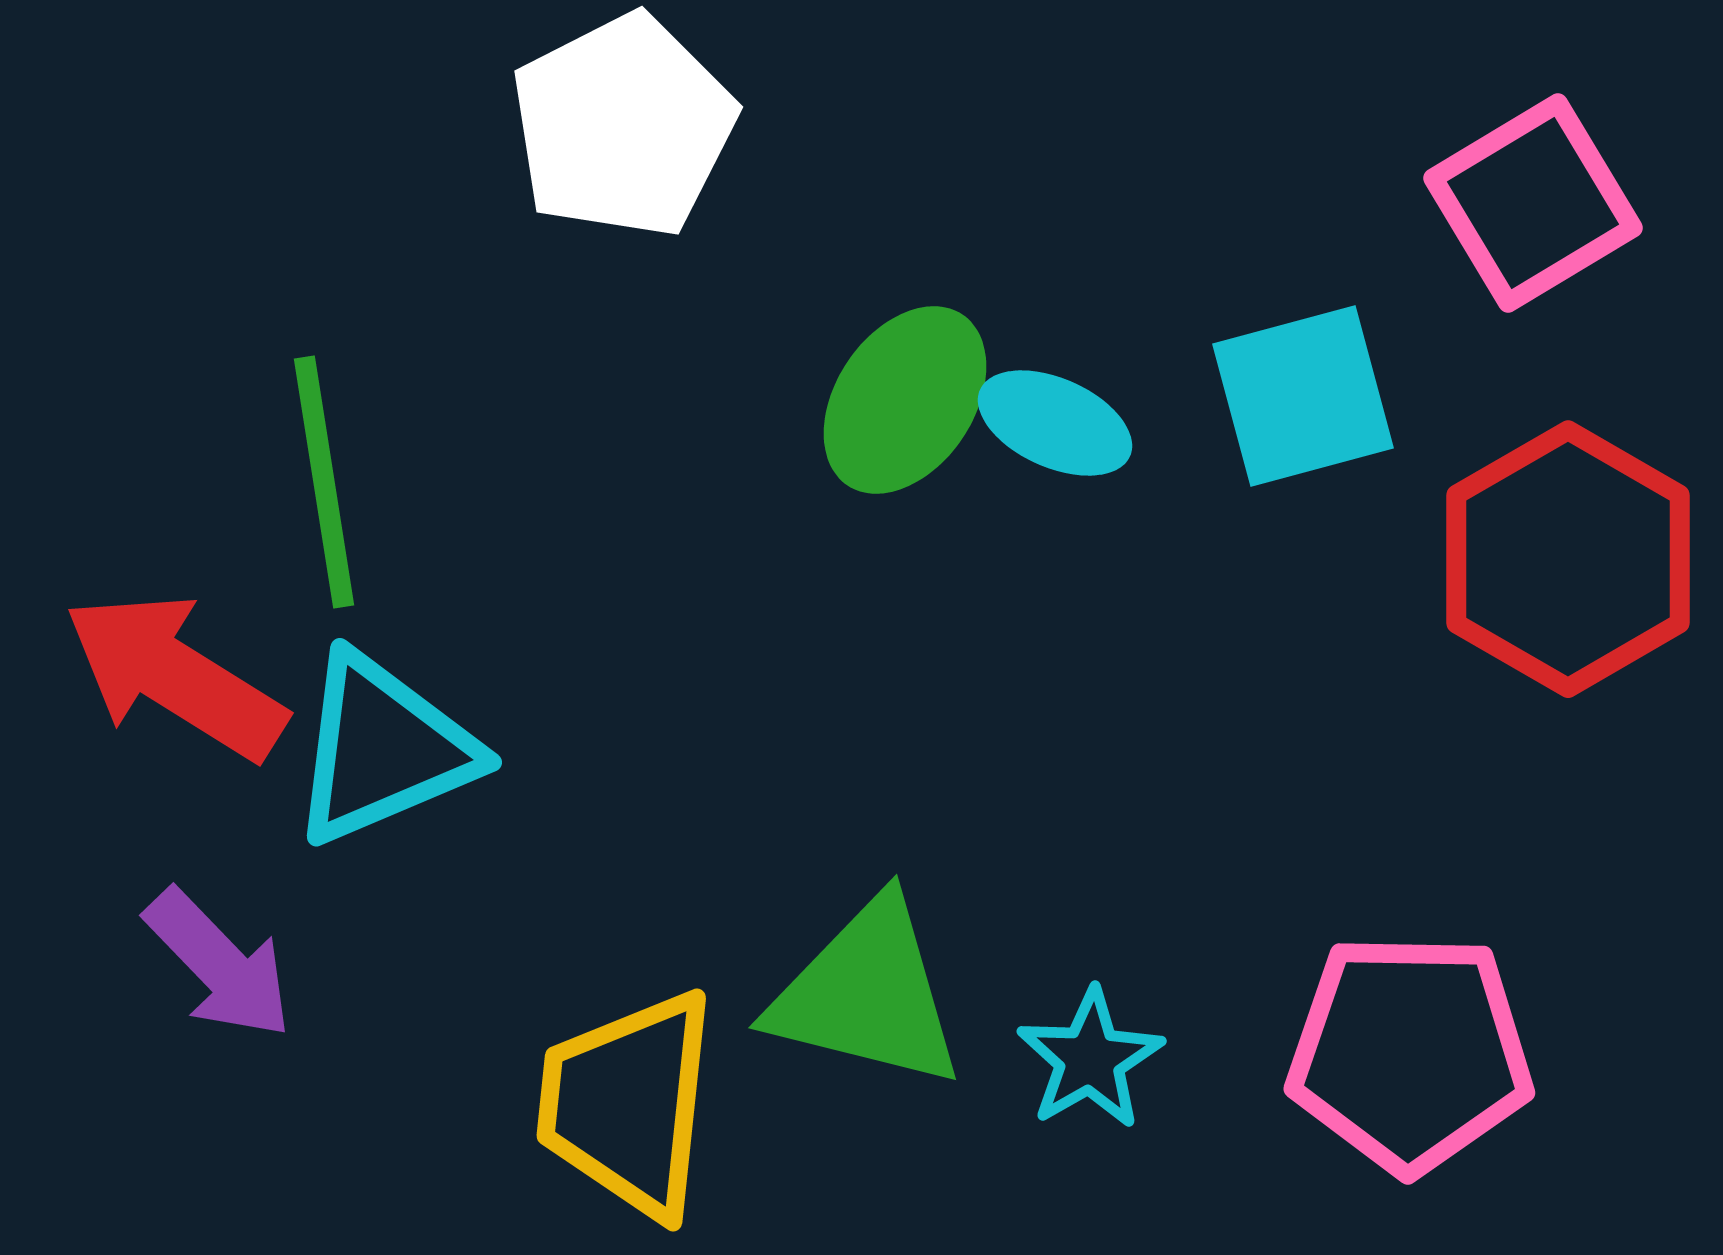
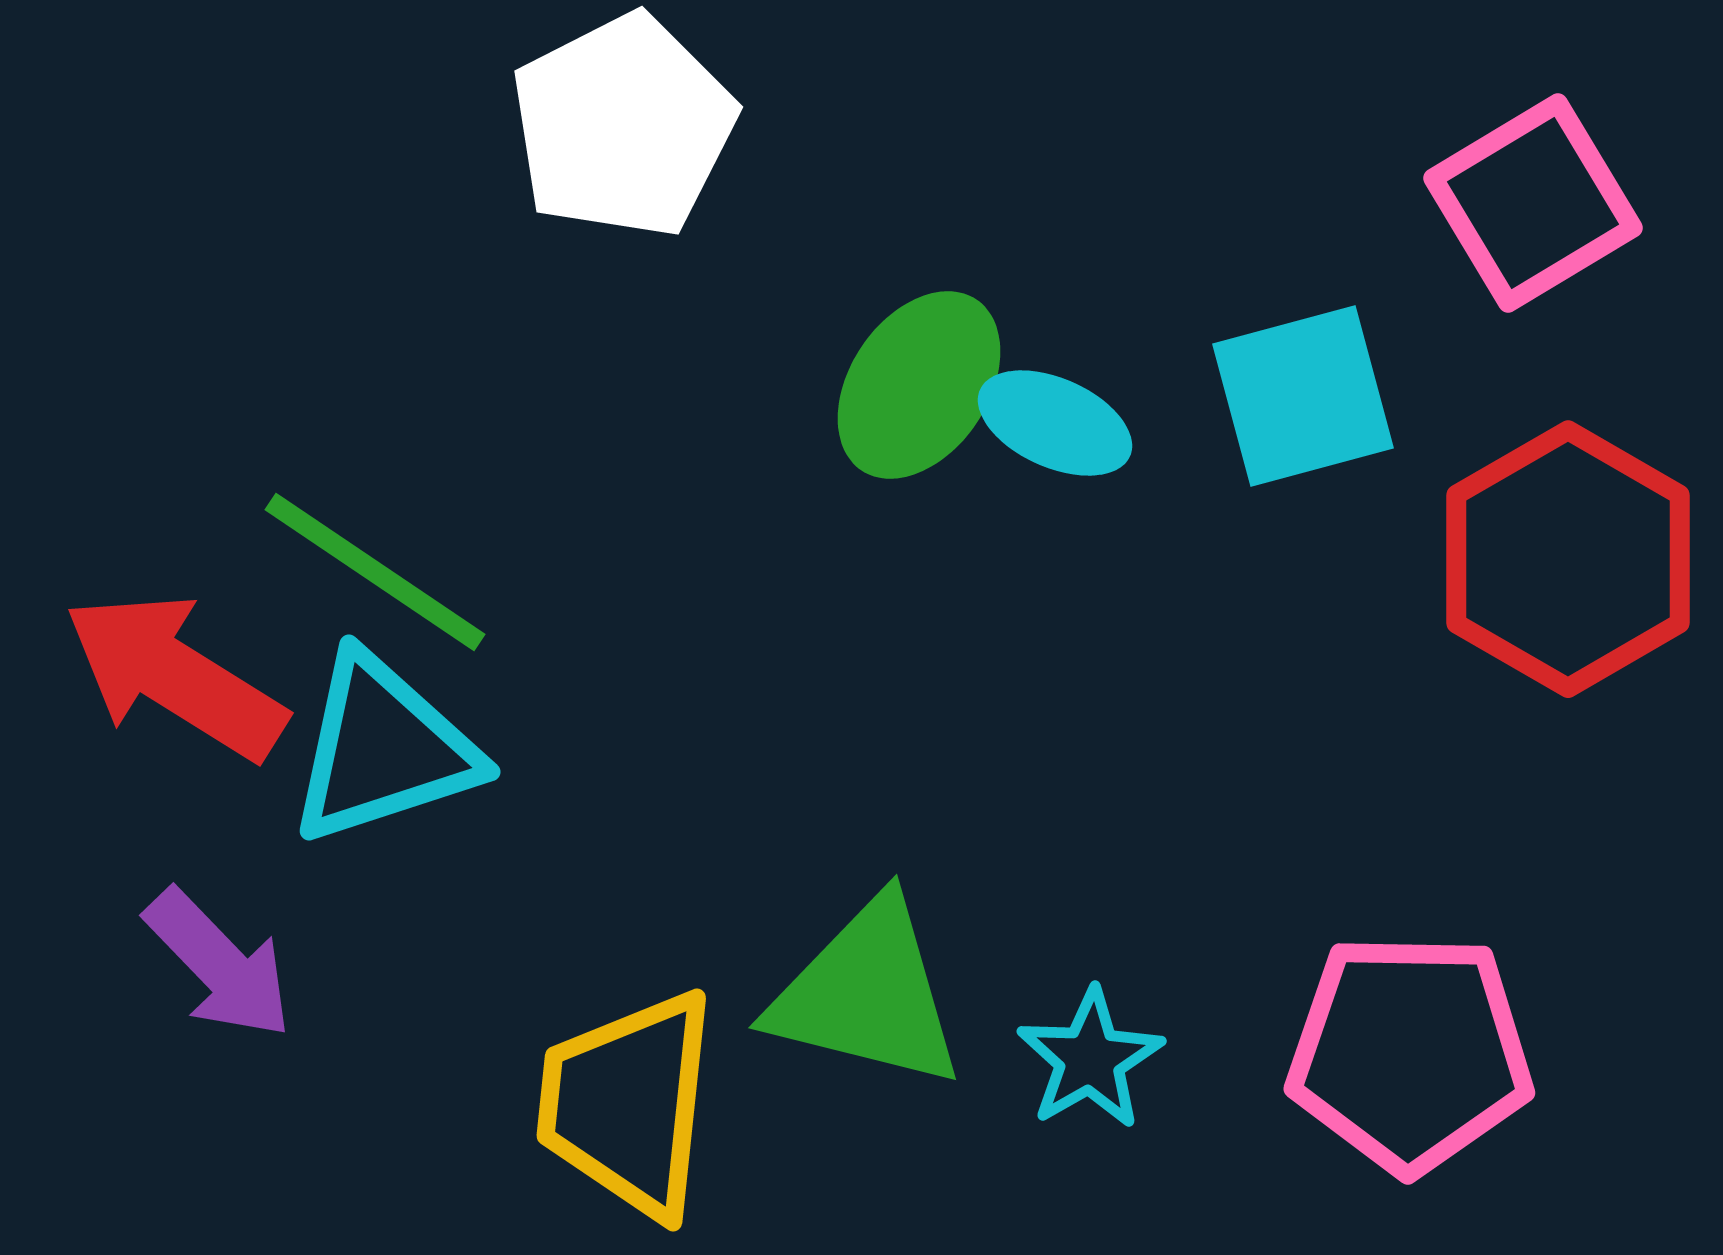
green ellipse: moved 14 px right, 15 px up
green line: moved 51 px right, 90 px down; rotated 47 degrees counterclockwise
cyan triangle: rotated 5 degrees clockwise
